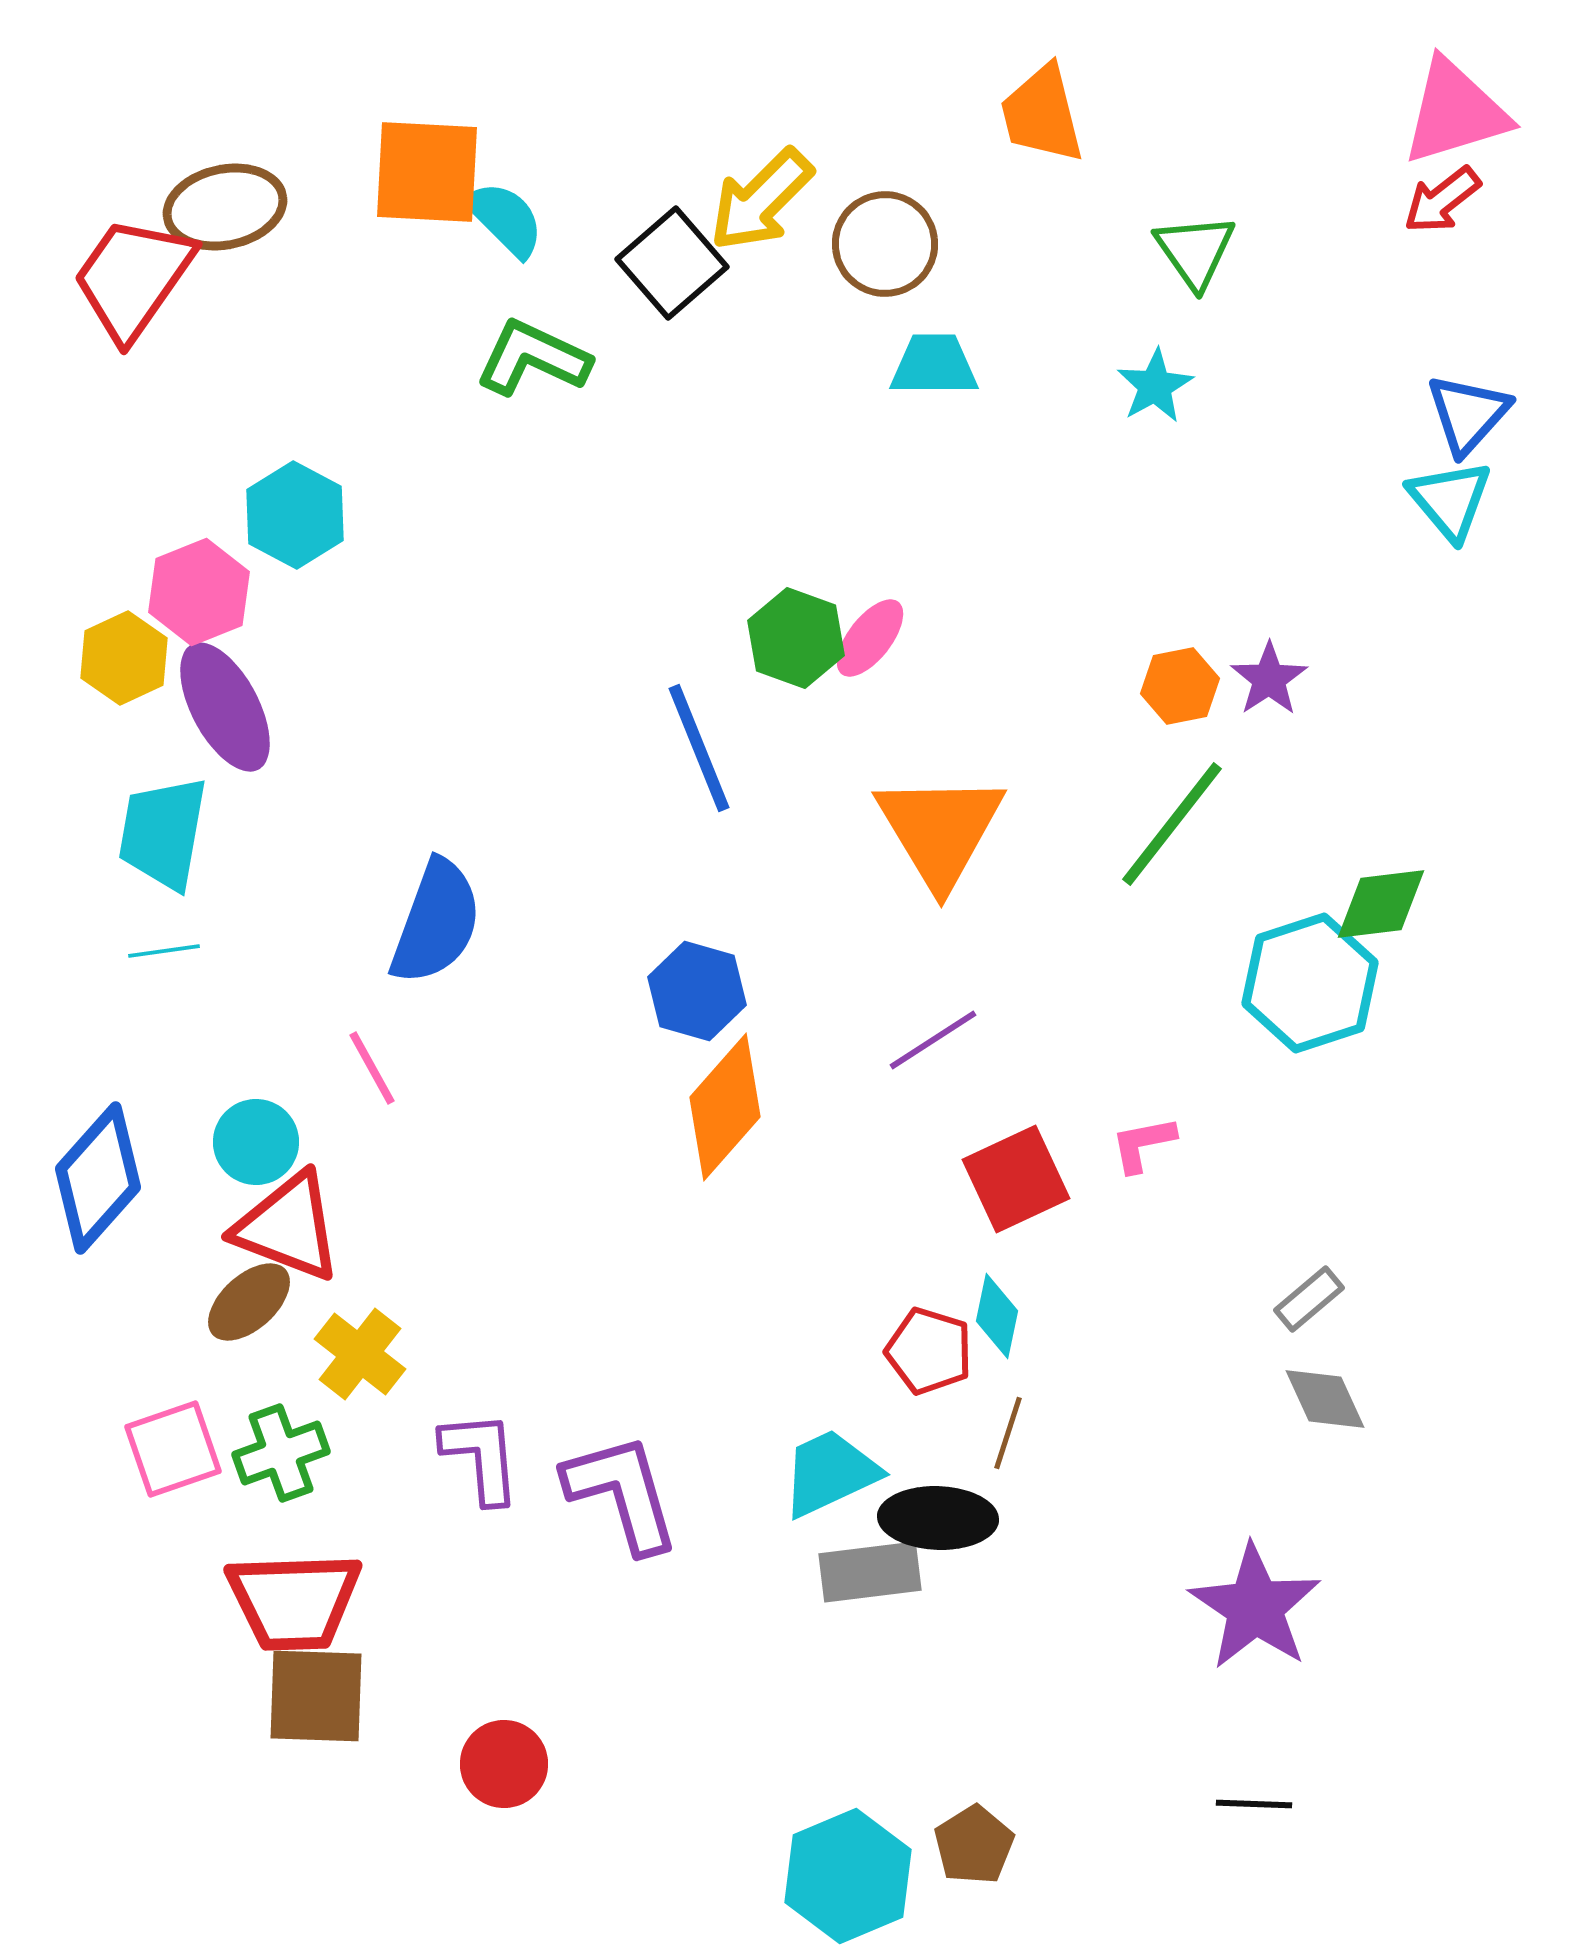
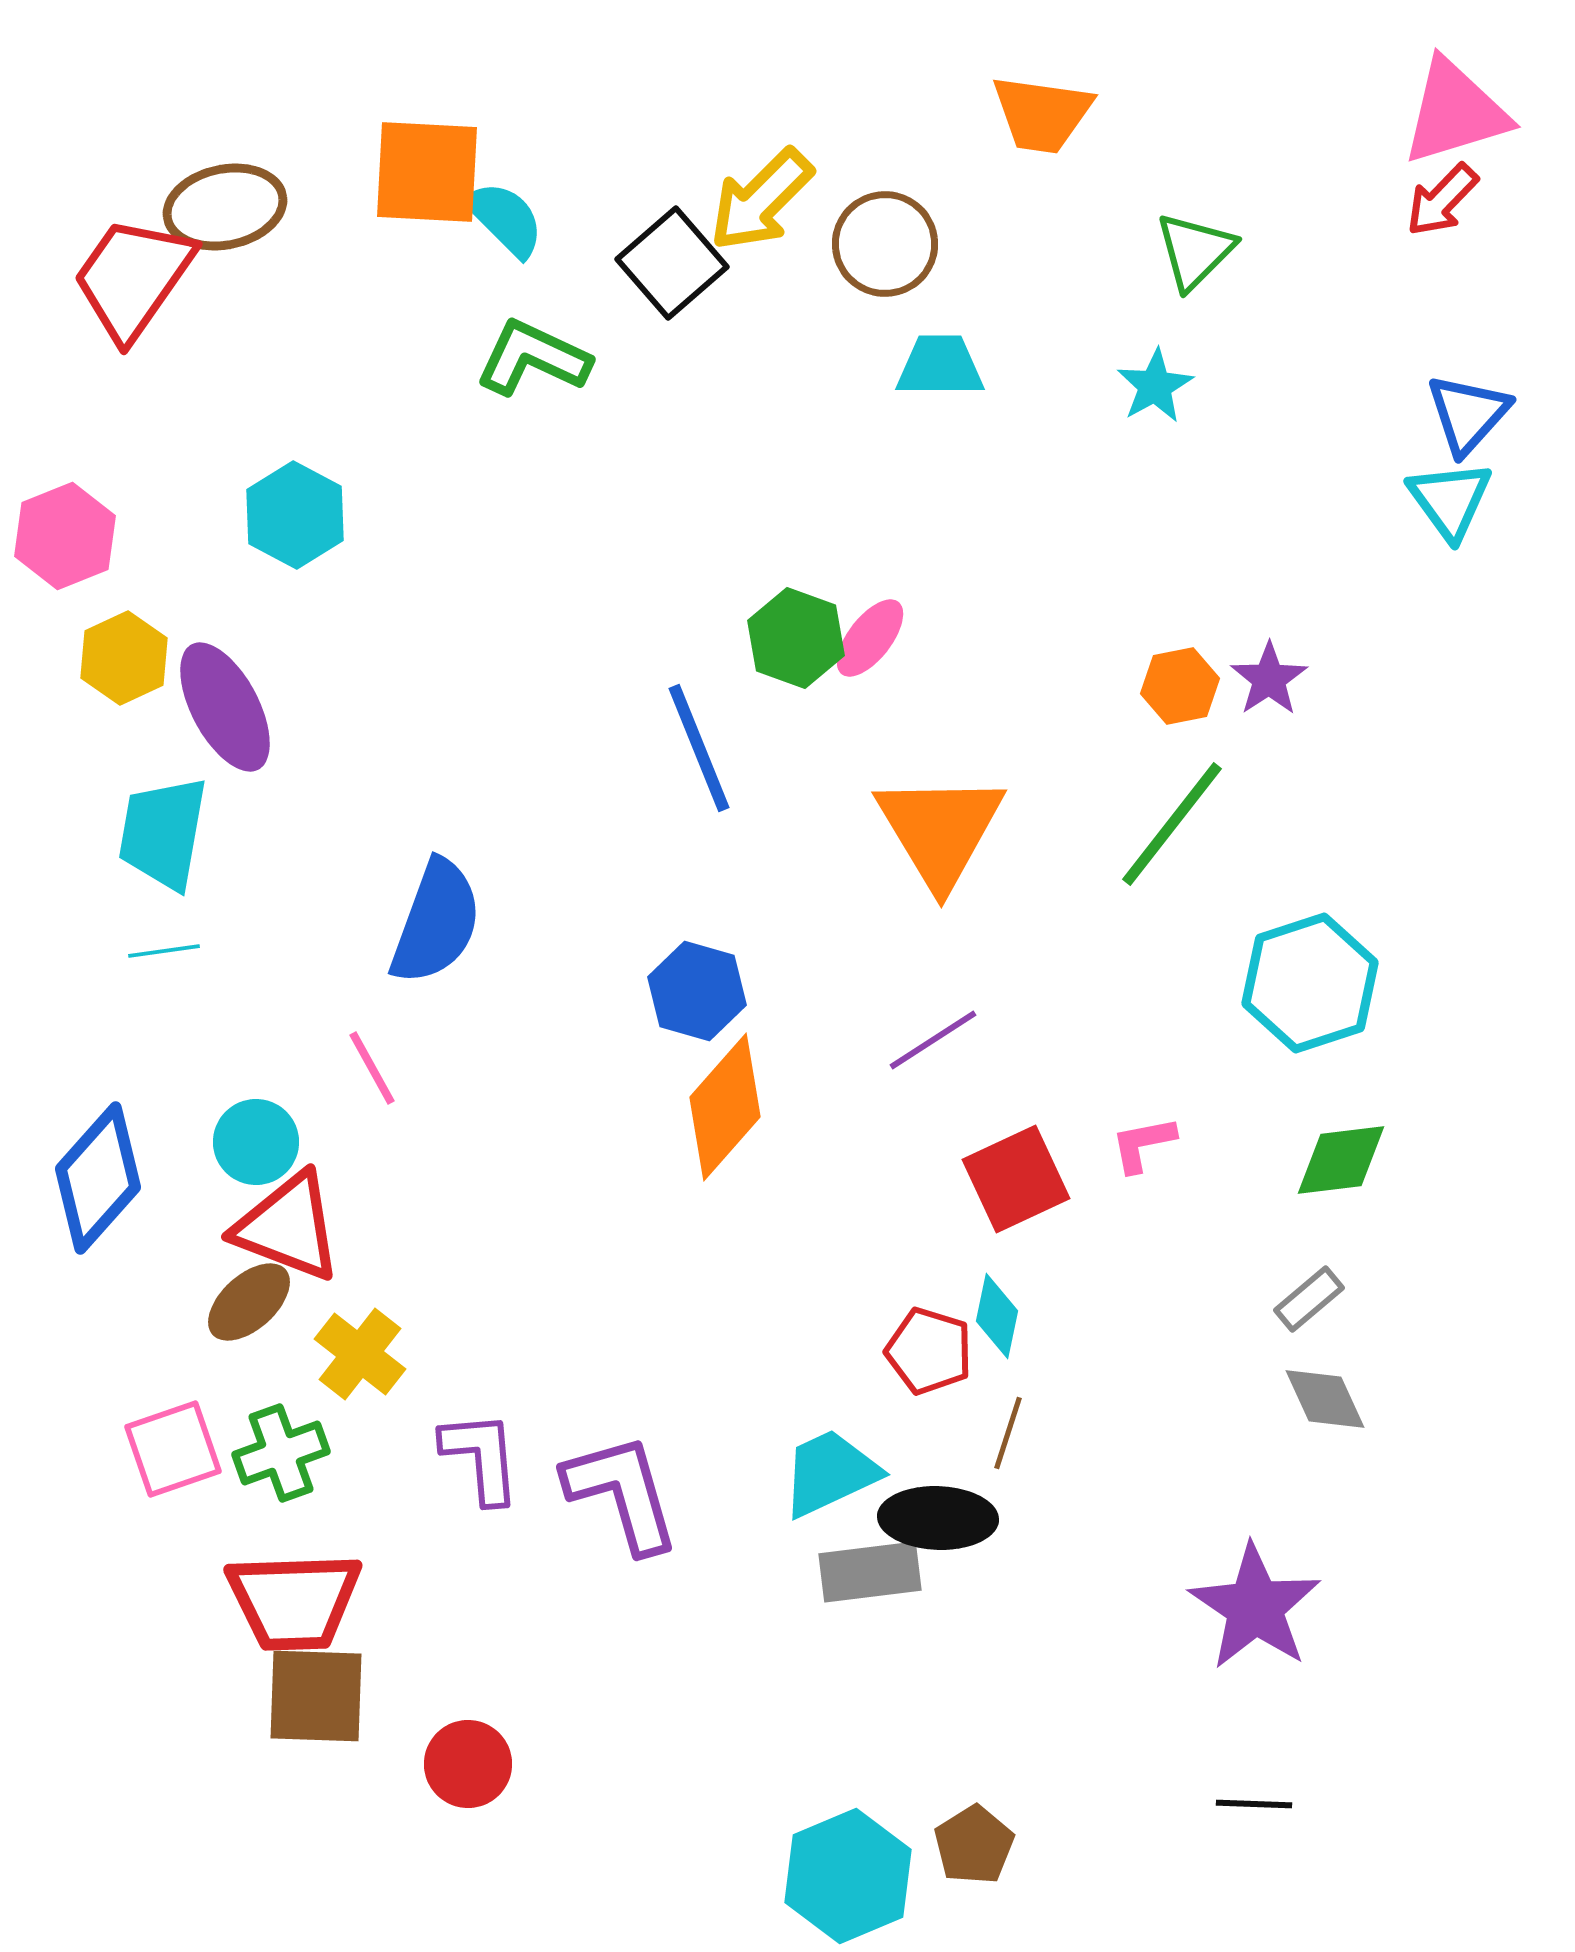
orange trapezoid at (1042, 114): rotated 68 degrees counterclockwise
red arrow at (1442, 200): rotated 8 degrees counterclockwise
green triangle at (1195, 251): rotated 20 degrees clockwise
cyan trapezoid at (934, 365): moved 6 px right, 1 px down
cyan triangle at (1450, 500): rotated 4 degrees clockwise
pink hexagon at (199, 592): moved 134 px left, 56 px up
green diamond at (1381, 904): moved 40 px left, 256 px down
red circle at (504, 1764): moved 36 px left
